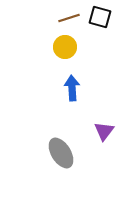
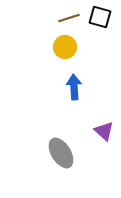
blue arrow: moved 2 px right, 1 px up
purple triangle: rotated 25 degrees counterclockwise
